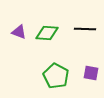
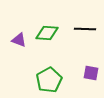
purple triangle: moved 8 px down
green pentagon: moved 7 px left, 4 px down; rotated 15 degrees clockwise
